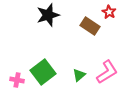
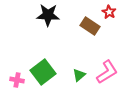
black star: rotated 20 degrees clockwise
